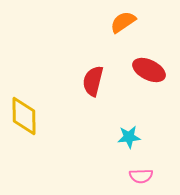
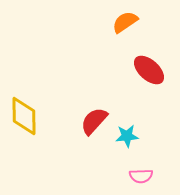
orange semicircle: moved 2 px right
red ellipse: rotated 16 degrees clockwise
red semicircle: moved 1 px right, 40 px down; rotated 28 degrees clockwise
cyan star: moved 2 px left, 1 px up
